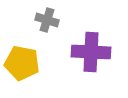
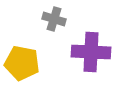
gray cross: moved 7 px right, 1 px up
